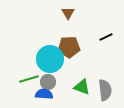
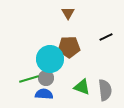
gray circle: moved 2 px left, 4 px up
